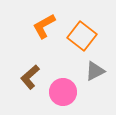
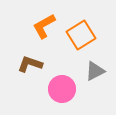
orange square: moved 1 px left, 1 px up; rotated 20 degrees clockwise
brown L-shape: moved 13 px up; rotated 60 degrees clockwise
pink circle: moved 1 px left, 3 px up
